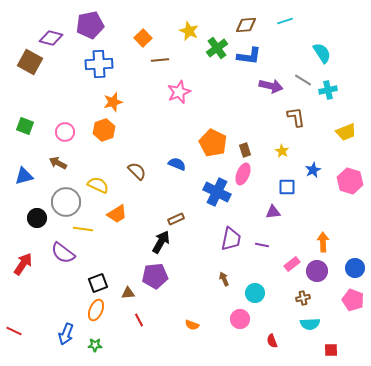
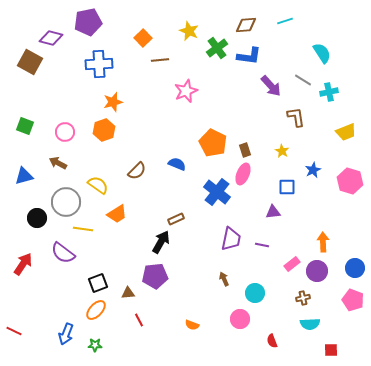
purple pentagon at (90, 25): moved 2 px left, 3 px up
purple arrow at (271, 86): rotated 35 degrees clockwise
cyan cross at (328, 90): moved 1 px right, 2 px down
pink star at (179, 92): moved 7 px right, 1 px up
brown semicircle at (137, 171): rotated 90 degrees clockwise
yellow semicircle at (98, 185): rotated 10 degrees clockwise
blue cross at (217, 192): rotated 12 degrees clockwise
orange ellipse at (96, 310): rotated 20 degrees clockwise
